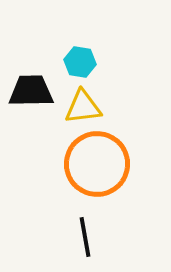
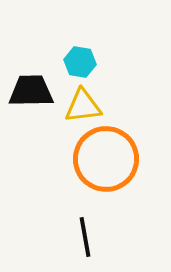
yellow triangle: moved 1 px up
orange circle: moved 9 px right, 5 px up
